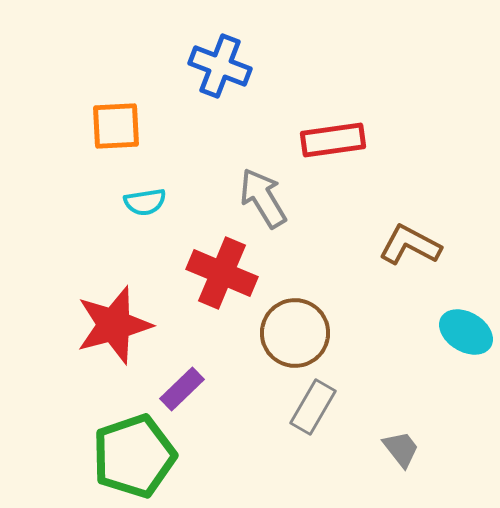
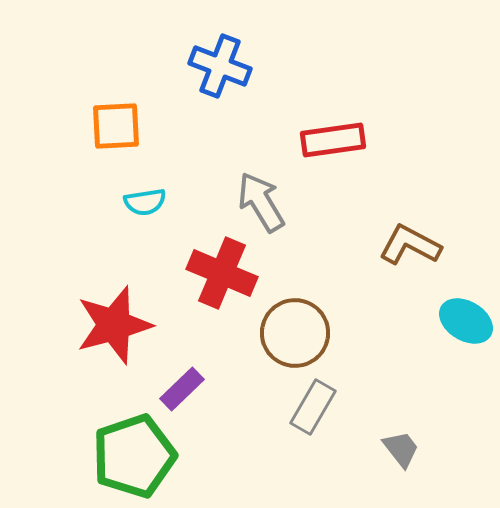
gray arrow: moved 2 px left, 4 px down
cyan ellipse: moved 11 px up
